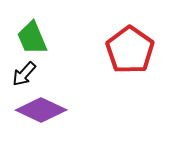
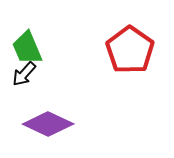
green trapezoid: moved 5 px left, 10 px down
purple diamond: moved 7 px right, 14 px down
